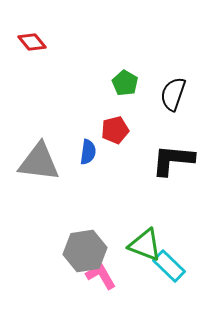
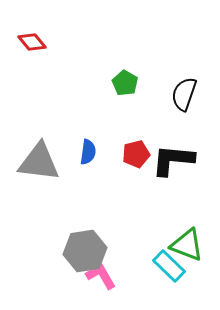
black semicircle: moved 11 px right
red pentagon: moved 21 px right, 24 px down
green triangle: moved 42 px right
